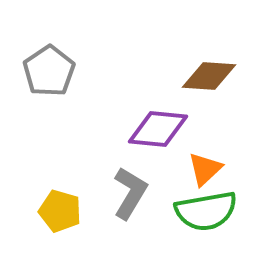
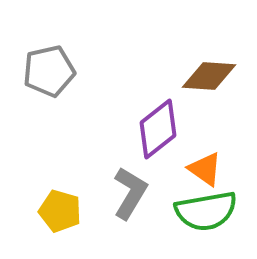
gray pentagon: rotated 21 degrees clockwise
purple diamond: rotated 44 degrees counterclockwise
orange triangle: rotated 42 degrees counterclockwise
